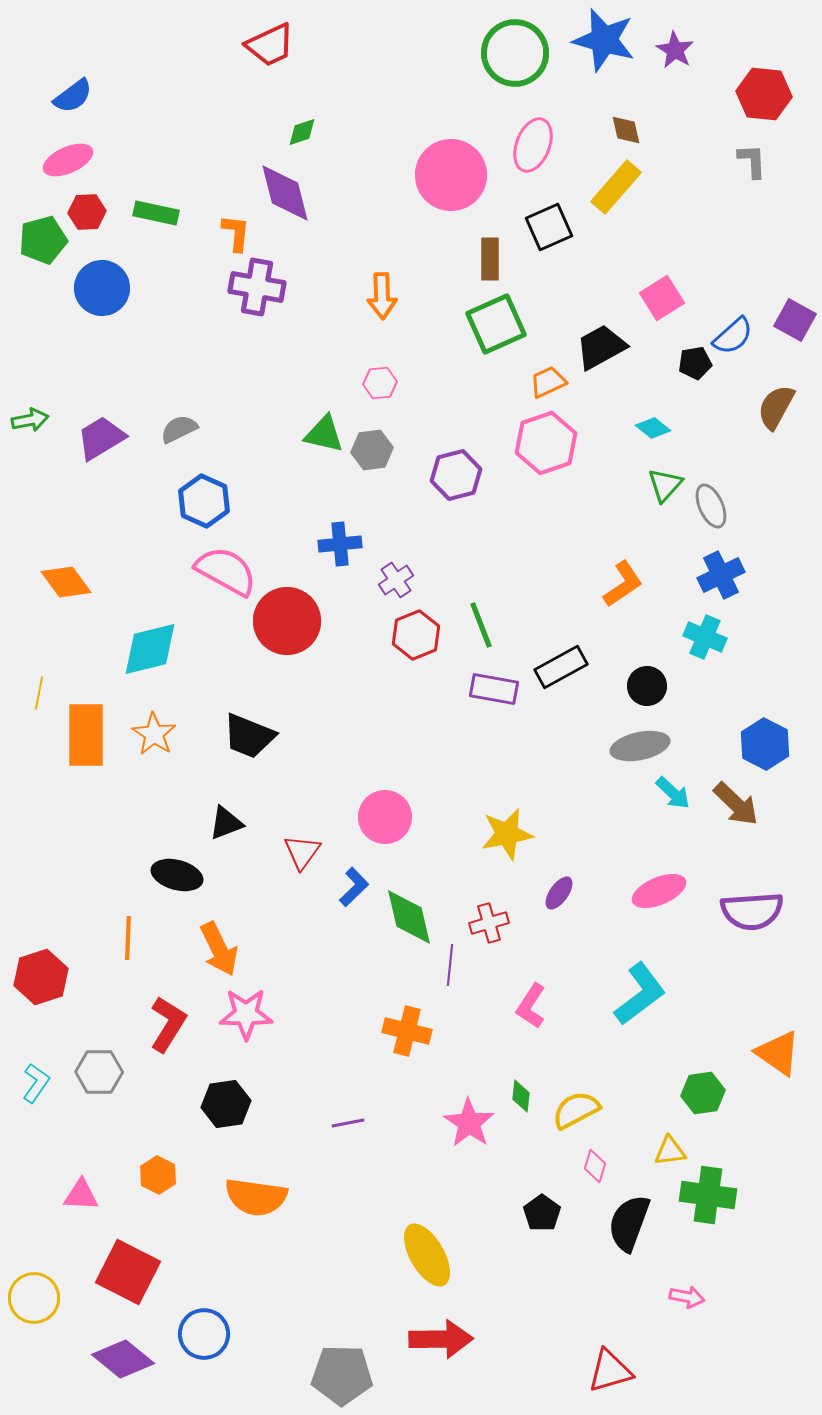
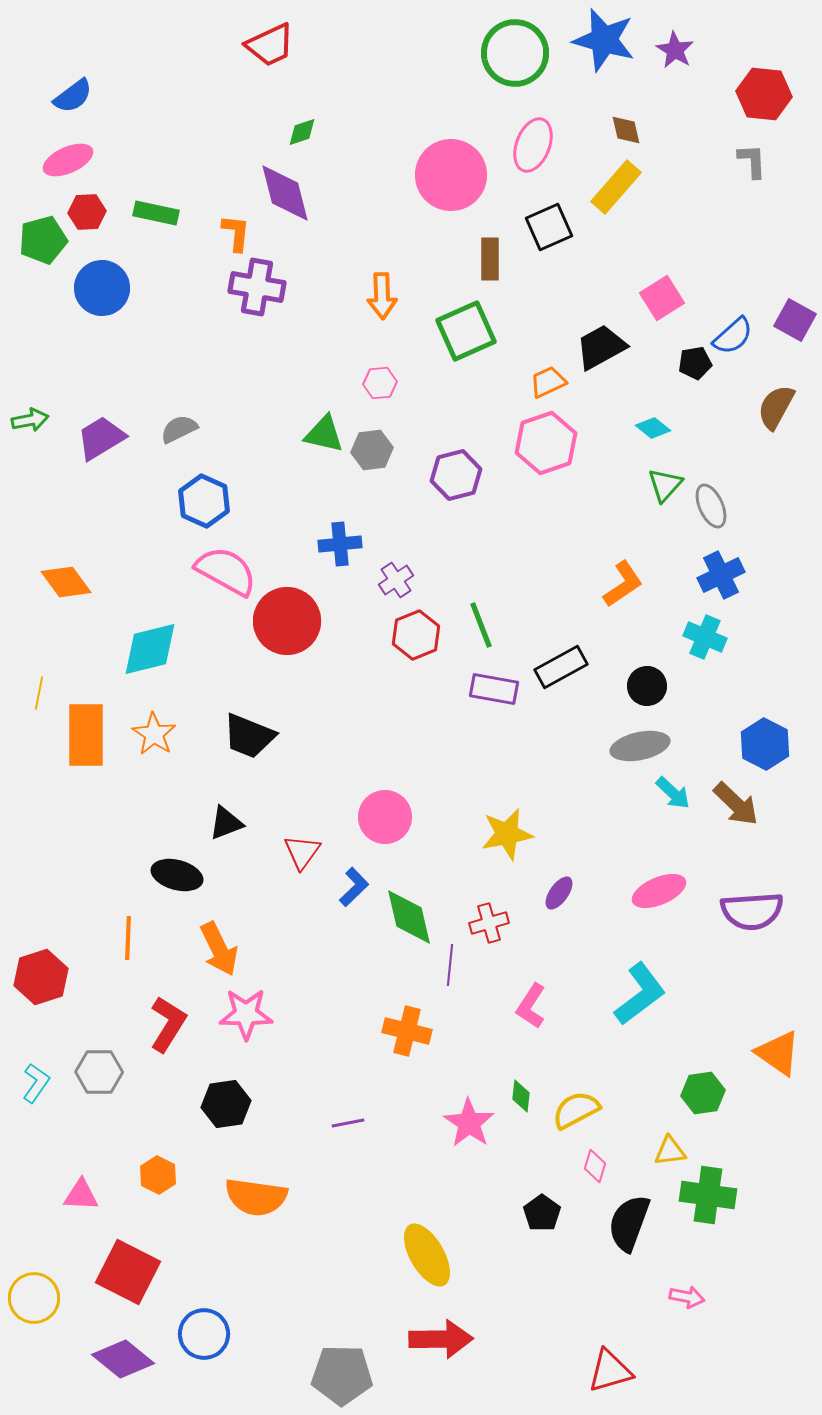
green square at (496, 324): moved 30 px left, 7 px down
